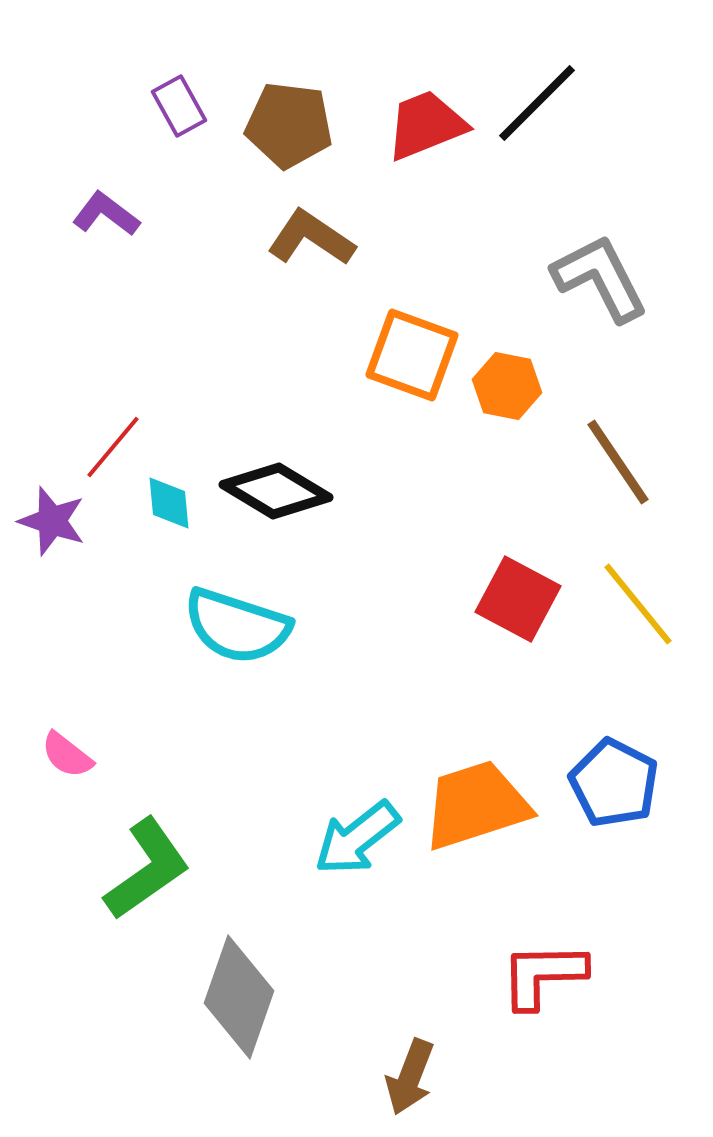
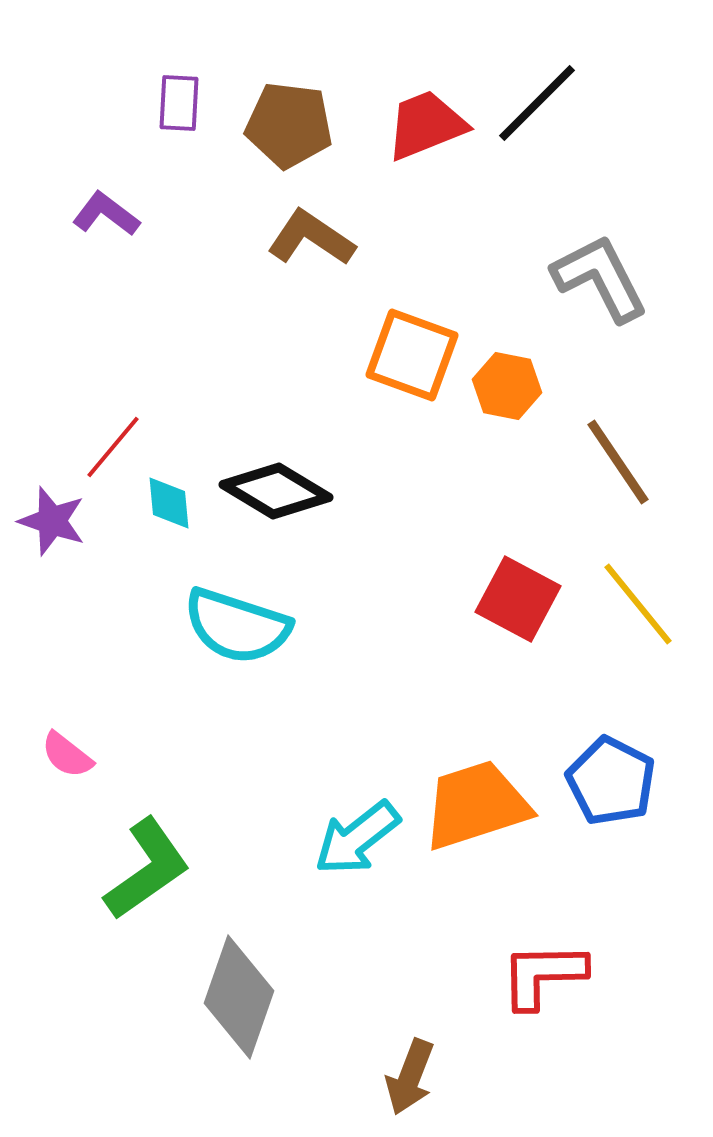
purple rectangle: moved 3 px up; rotated 32 degrees clockwise
blue pentagon: moved 3 px left, 2 px up
